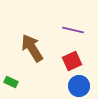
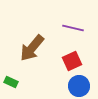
purple line: moved 2 px up
brown arrow: rotated 108 degrees counterclockwise
